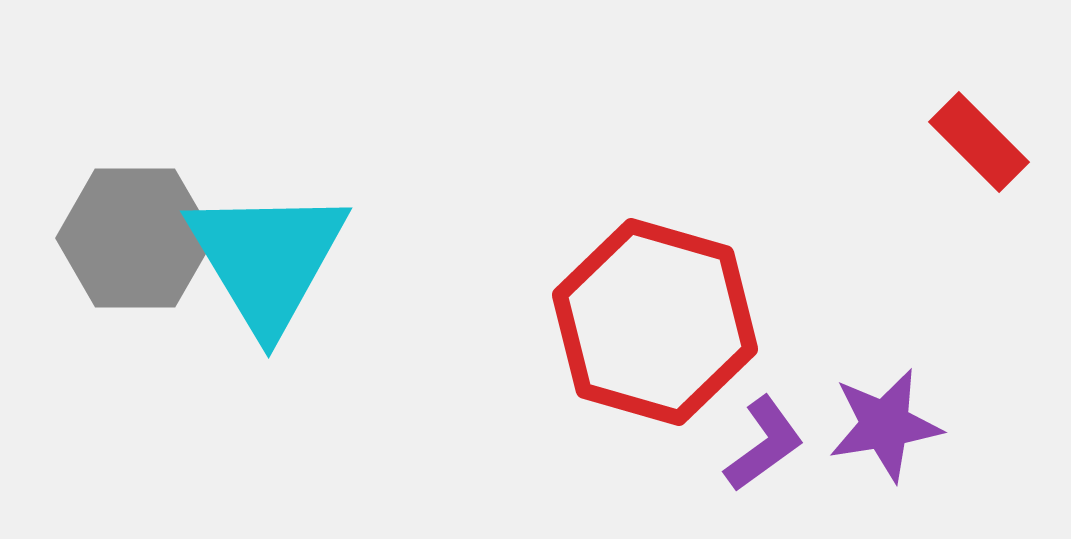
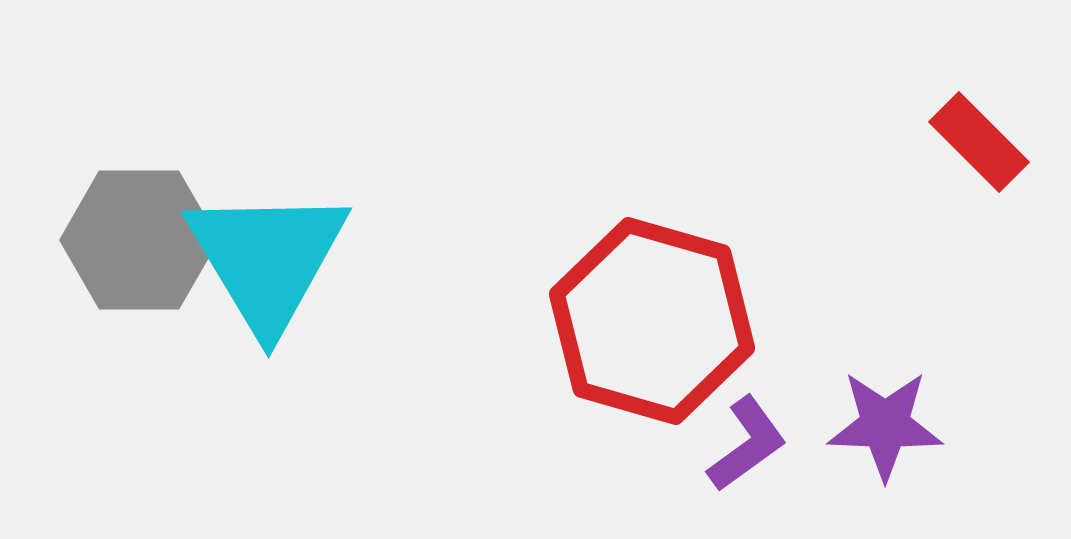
gray hexagon: moved 4 px right, 2 px down
red hexagon: moved 3 px left, 1 px up
purple star: rotated 11 degrees clockwise
purple L-shape: moved 17 px left
